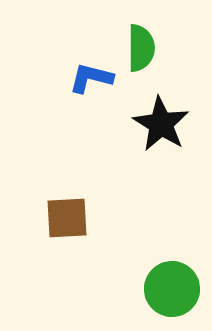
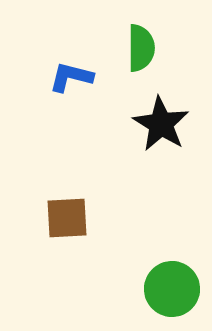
blue L-shape: moved 20 px left, 1 px up
